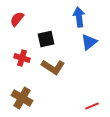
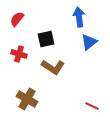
red cross: moved 3 px left, 4 px up
brown cross: moved 5 px right, 1 px down
red line: rotated 48 degrees clockwise
